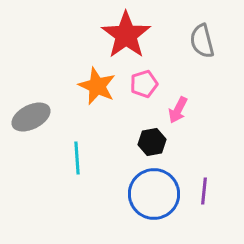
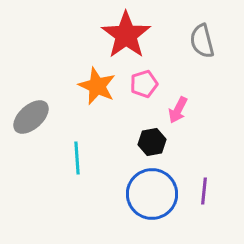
gray ellipse: rotated 15 degrees counterclockwise
blue circle: moved 2 px left
